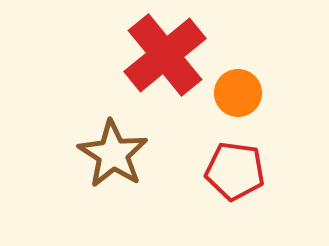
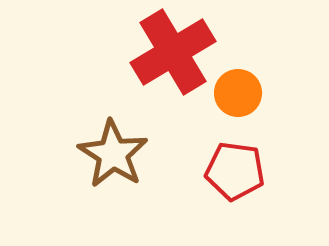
red cross: moved 8 px right, 3 px up; rotated 8 degrees clockwise
